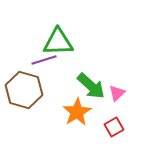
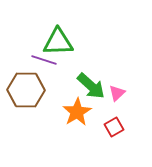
purple line: rotated 35 degrees clockwise
brown hexagon: moved 2 px right; rotated 15 degrees counterclockwise
